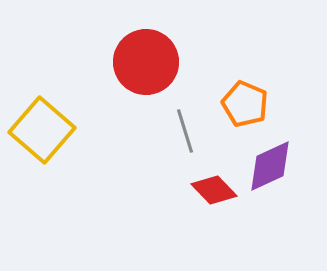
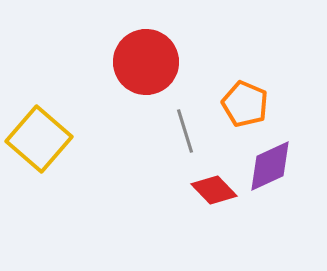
yellow square: moved 3 px left, 9 px down
